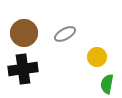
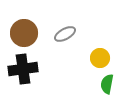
yellow circle: moved 3 px right, 1 px down
